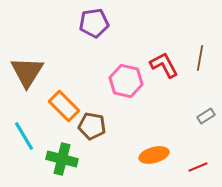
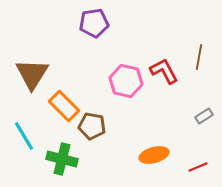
brown line: moved 1 px left, 1 px up
red L-shape: moved 6 px down
brown triangle: moved 5 px right, 2 px down
gray rectangle: moved 2 px left
